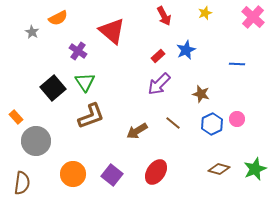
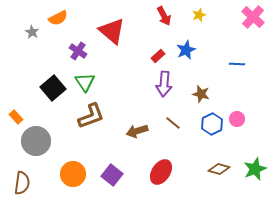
yellow star: moved 6 px left, 2 px down
purple arrow: moved 5 px right; rotated 40 degrees counterclockwise
brown arrow: rotated 15 degrees clockwise
red ellipse: moved 5 px right
